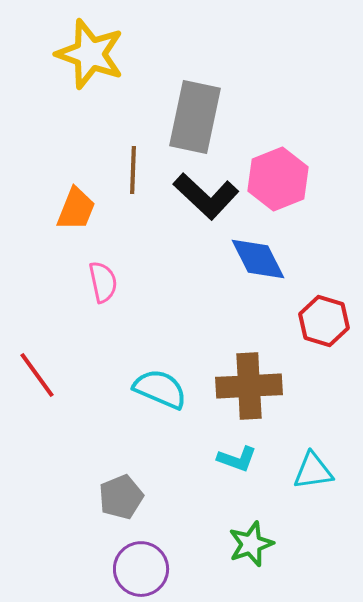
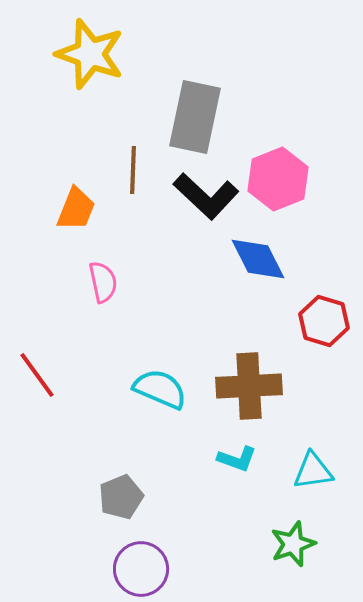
green star: moved 42 px right
